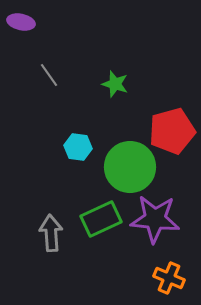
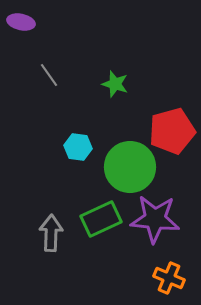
gray arrow: rotated 6 degrees clockwise
